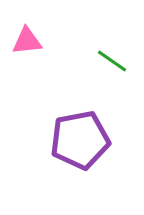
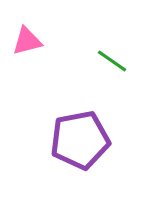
pink triangle: rotated 8 degrees counterclockwise
